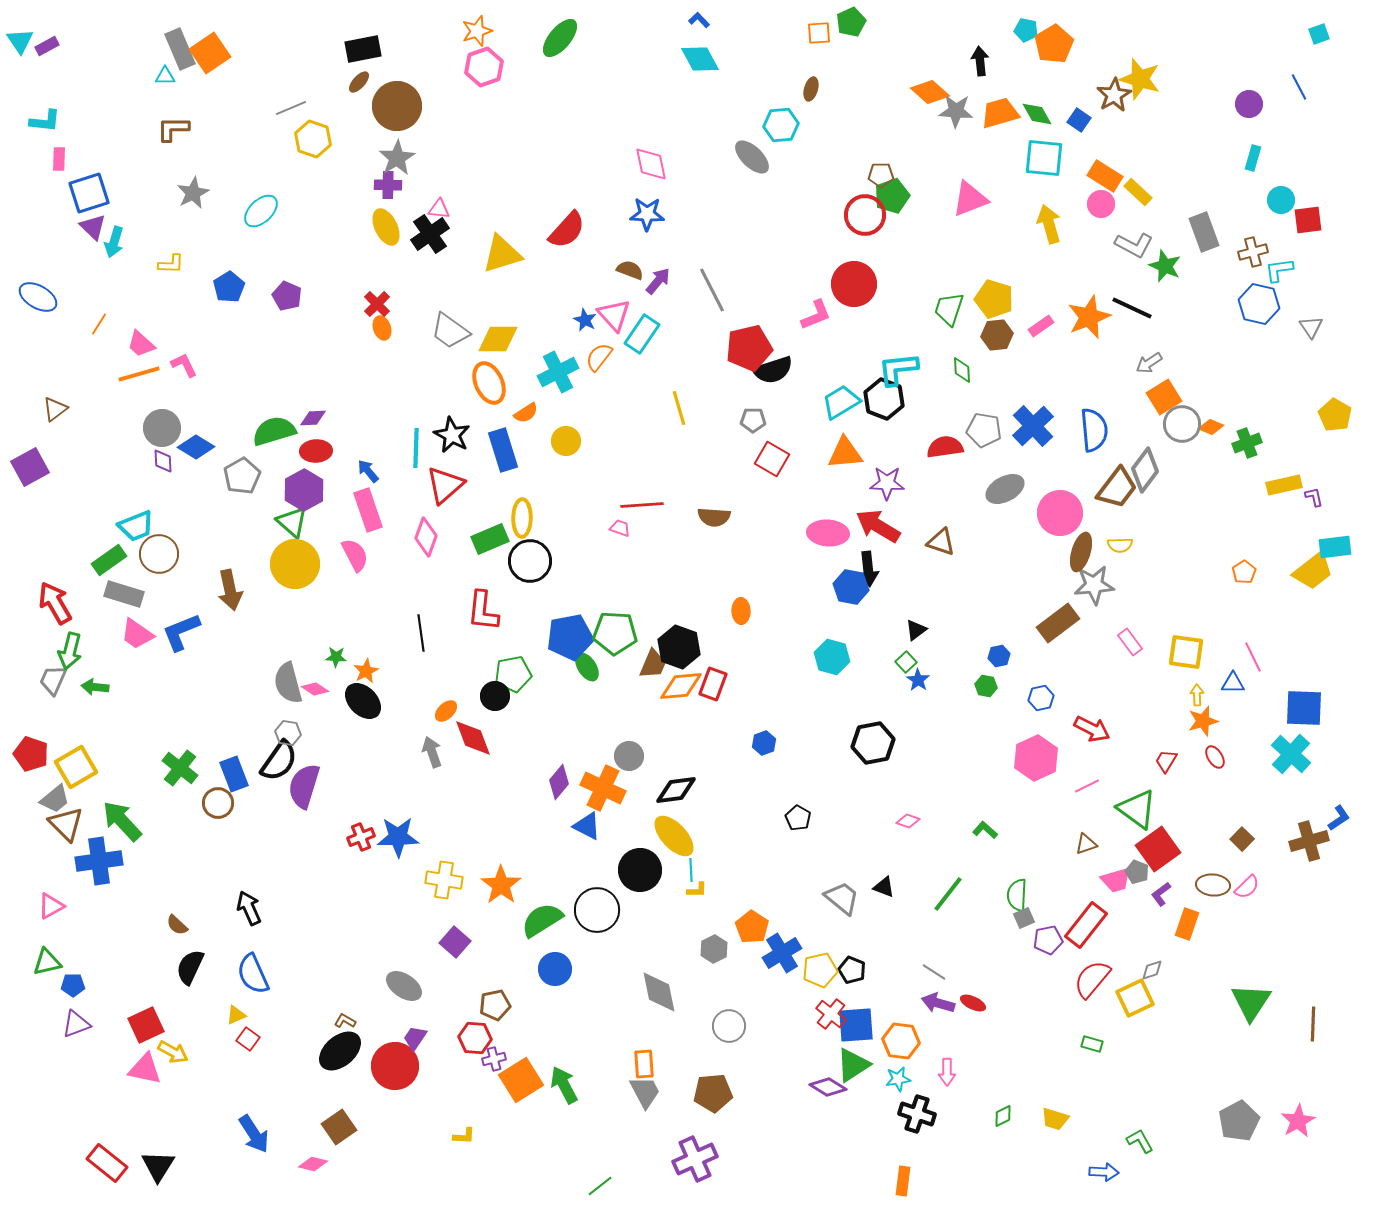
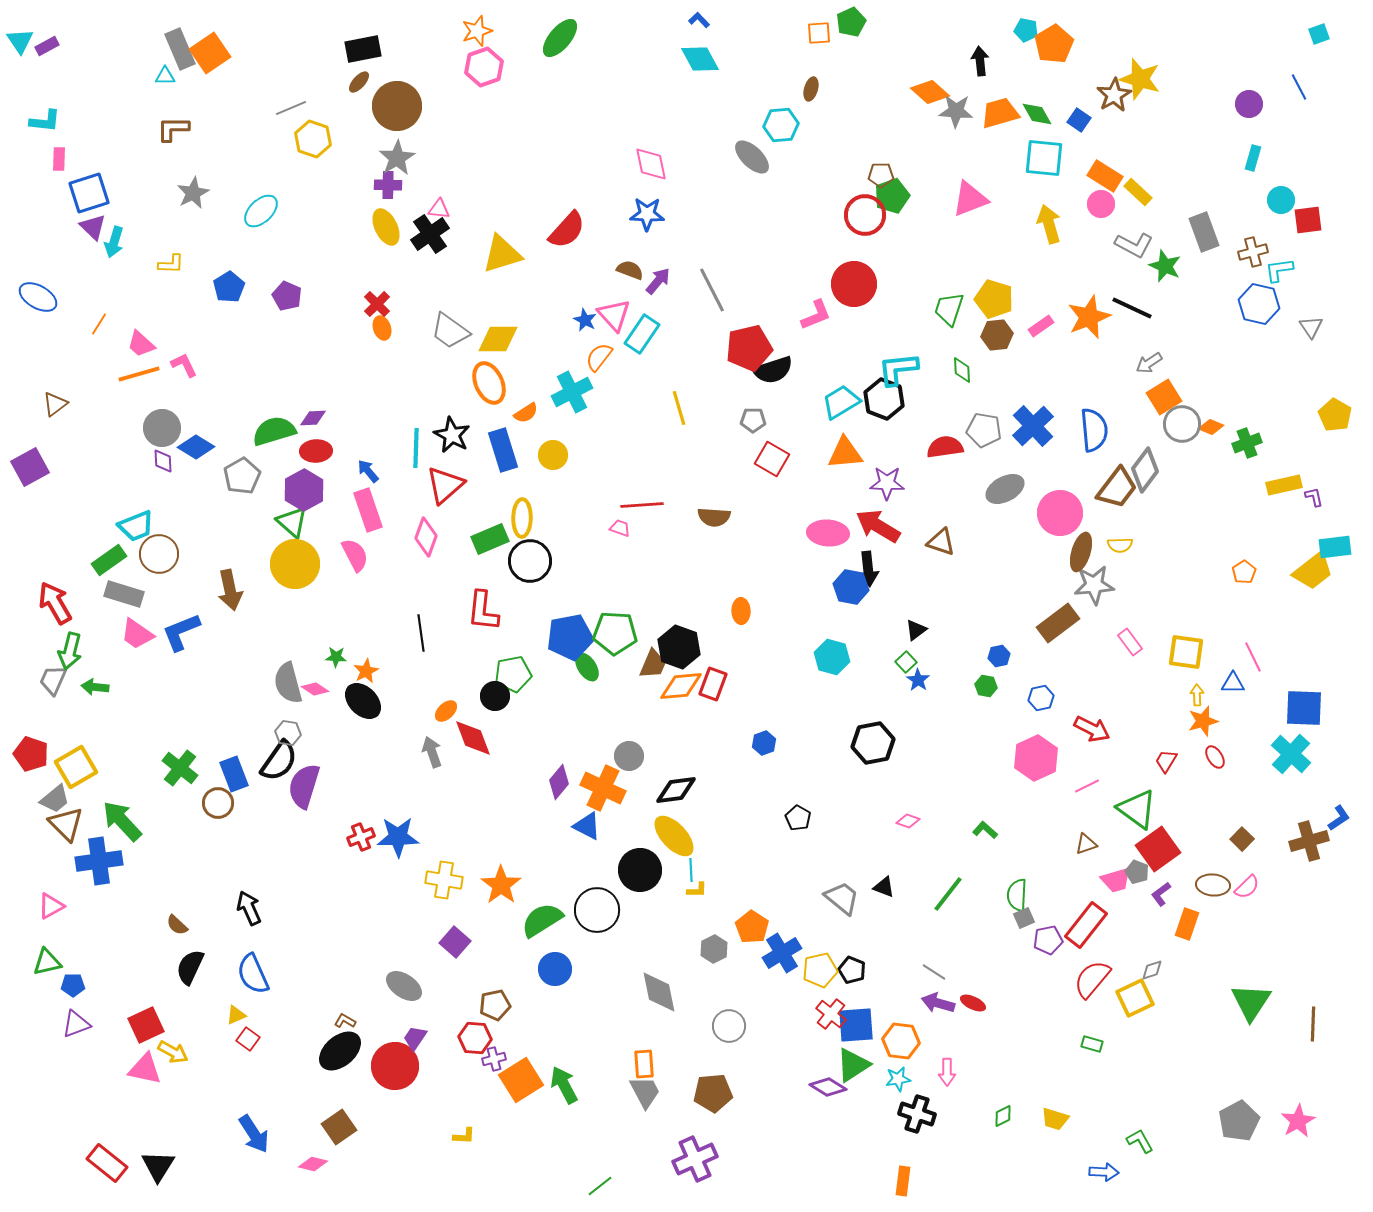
cyan cross at (558, 372): moved 14 px right, 20 px down
brown triangle at (55, 409): moved 5 px up
yellow circle at (566, 441): moved 13 px left, 14 px down
